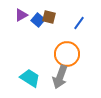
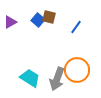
purple triangle: moved 11 px left, 7 px down
blue line: moved 3 px left, 4 px down
orange circle: moved 10 px right, 16 px down
gray arrow: moved 3 px left, 2 px down
